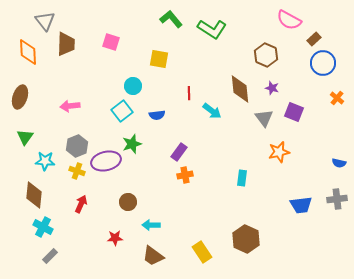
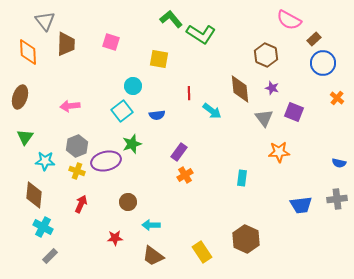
green L-shape at (212, 29): moved 11 px left, 5 px down
orange star at (279, 152): rotated 10 degrees clockwise
orange cross at (185, 175): rotated 21 degrees counterclockwise
